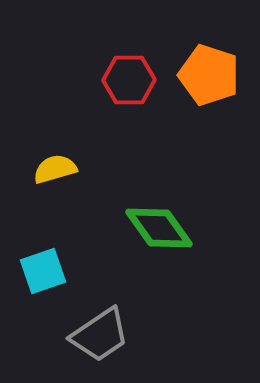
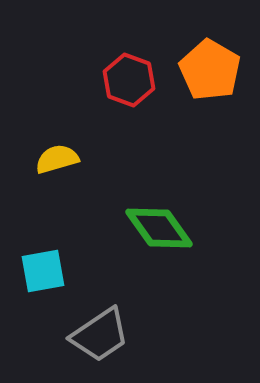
orange pentagon: moved 1 px right, 5 px up; rotated 12 degrees clockwise
red hexagon: rotated 21 degrees clockwise
yellow semicircle: moved 2 px right, 10 px up
cyan square: rotated 9 degrees clockwise
